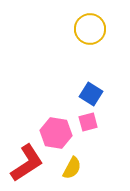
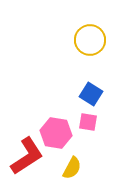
yellow circle: moved 11 px down
pink square: rotated 24 degrees clockwise
red L-shape: moved 7 px up
